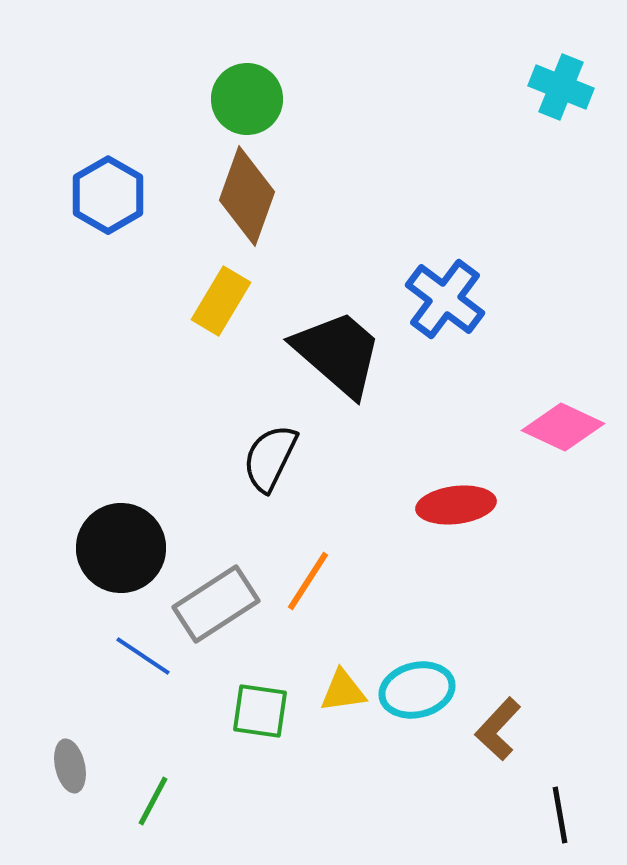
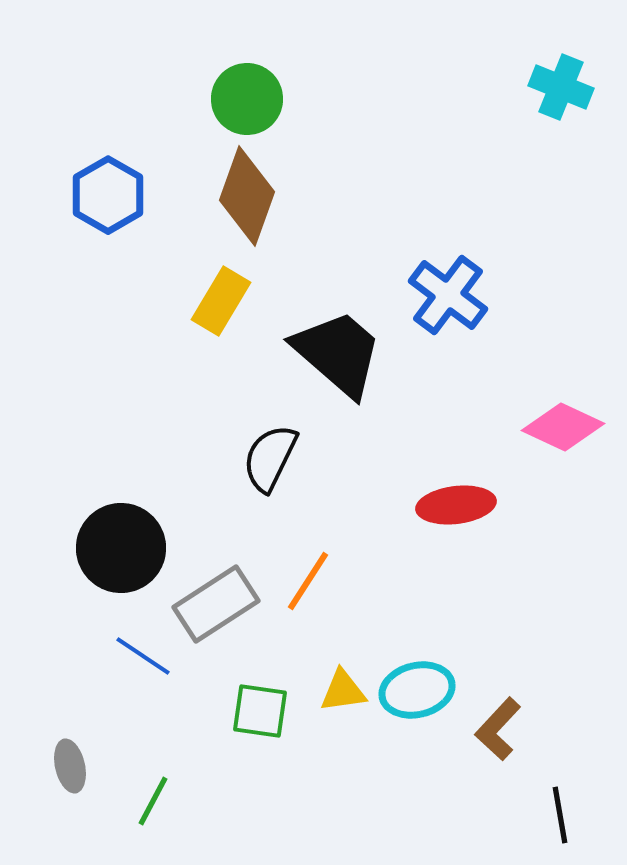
blue cross: moved 3 px right, 4 px up
